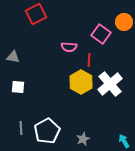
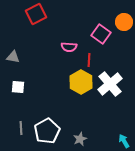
gray star: moved 3 px left
